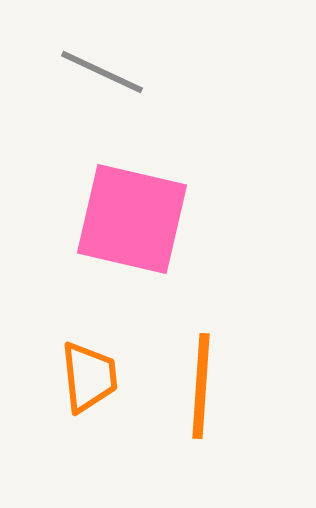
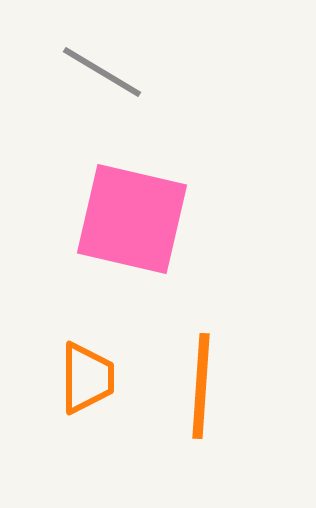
gray line: rotated 6 degrees clockwise
orange trapezoid: moved 2 px left, 1 px down; rotated 6 degrees clockwise
